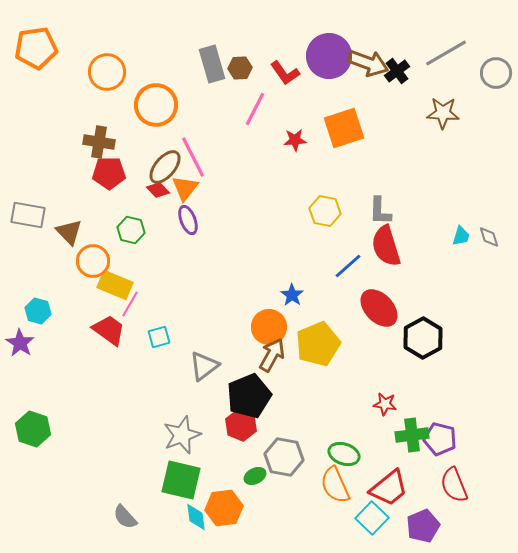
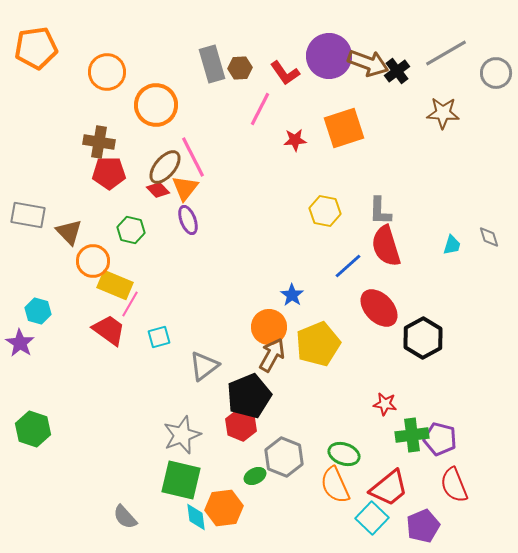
pink line at (255, 109): moved 5 px right
cyan trapezoid at (461, 236): moved 9 px left, 9 px down
gray hexagon at (284, 457): rotated 12 degrees clockwise
